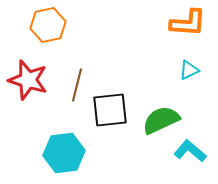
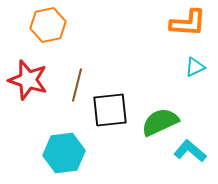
cyan triangle: moved 6 px right, 3 px up
green semicircle: moved 1 px left, 2 px down
